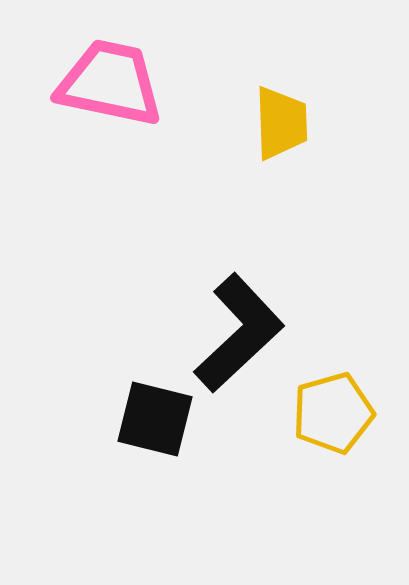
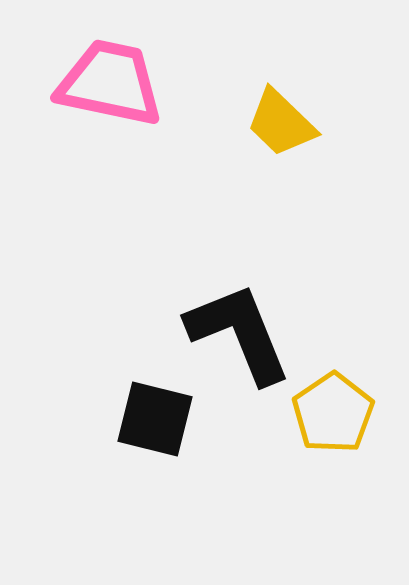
yellow trapezoid: rotated 136 degrees clockwise
black L-shape: rotated 69 degrees counterclockwise
yellow pentagon: rotated 18 degrees counterclockwise
